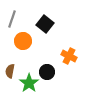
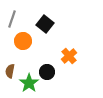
orange cross: rotated 21 degrees clockwise
